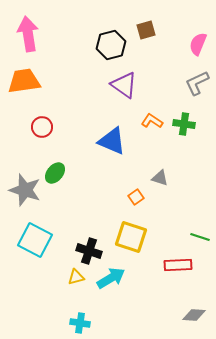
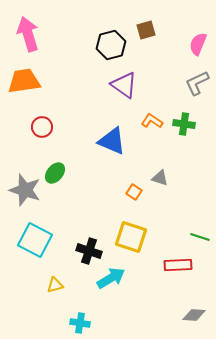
pink arrow: rotated 8 degrees counterclockwise
orange square: moved 2 px left, 5 px up; rotated 21 degrees counterclockwise
yellow triangle: moved 21 px left, 8 px down
